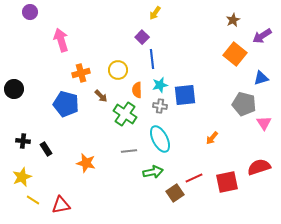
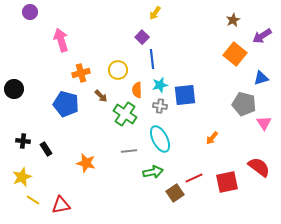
red semicircle: rotated 55 degrees clockwise
